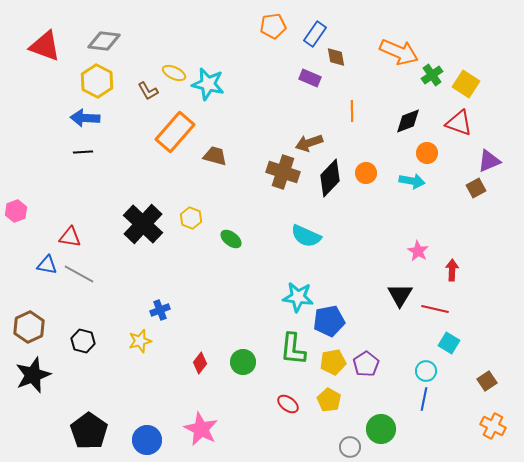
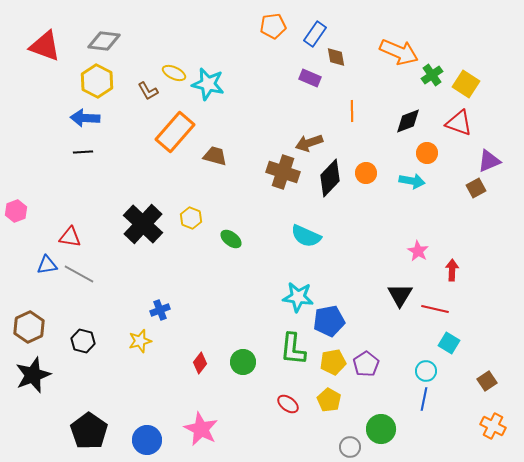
blue triangle at (47, 265): rotated 20 degrees counterclockwise
